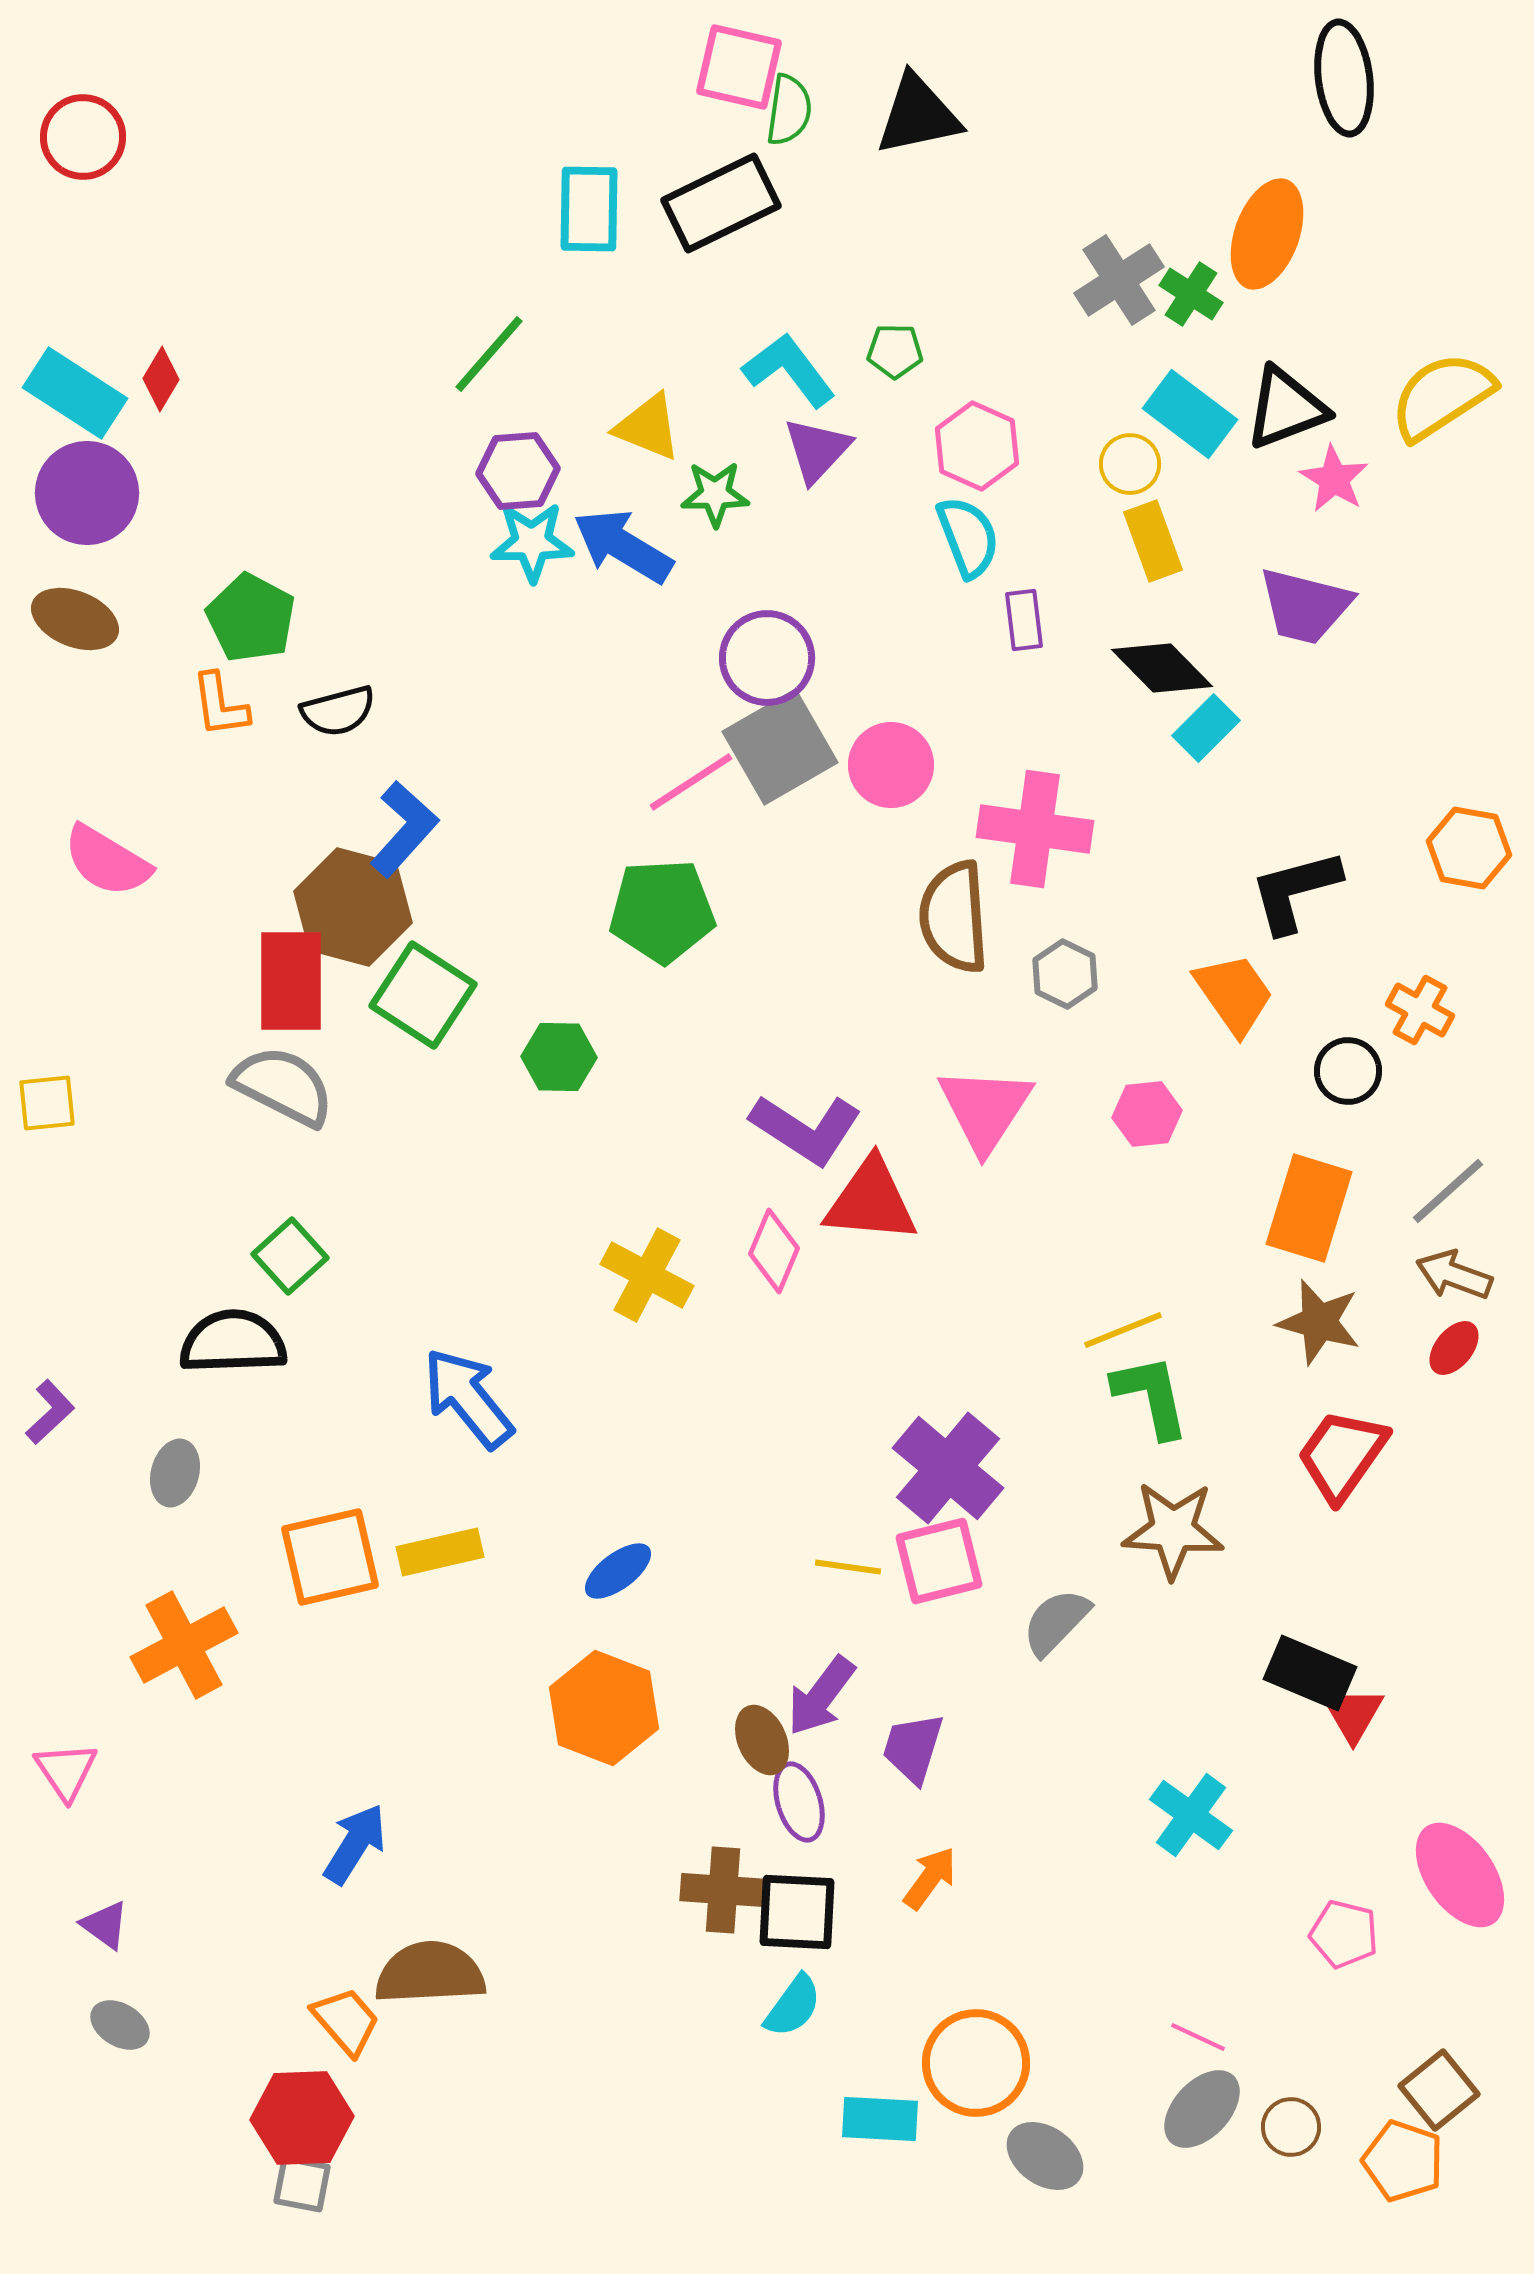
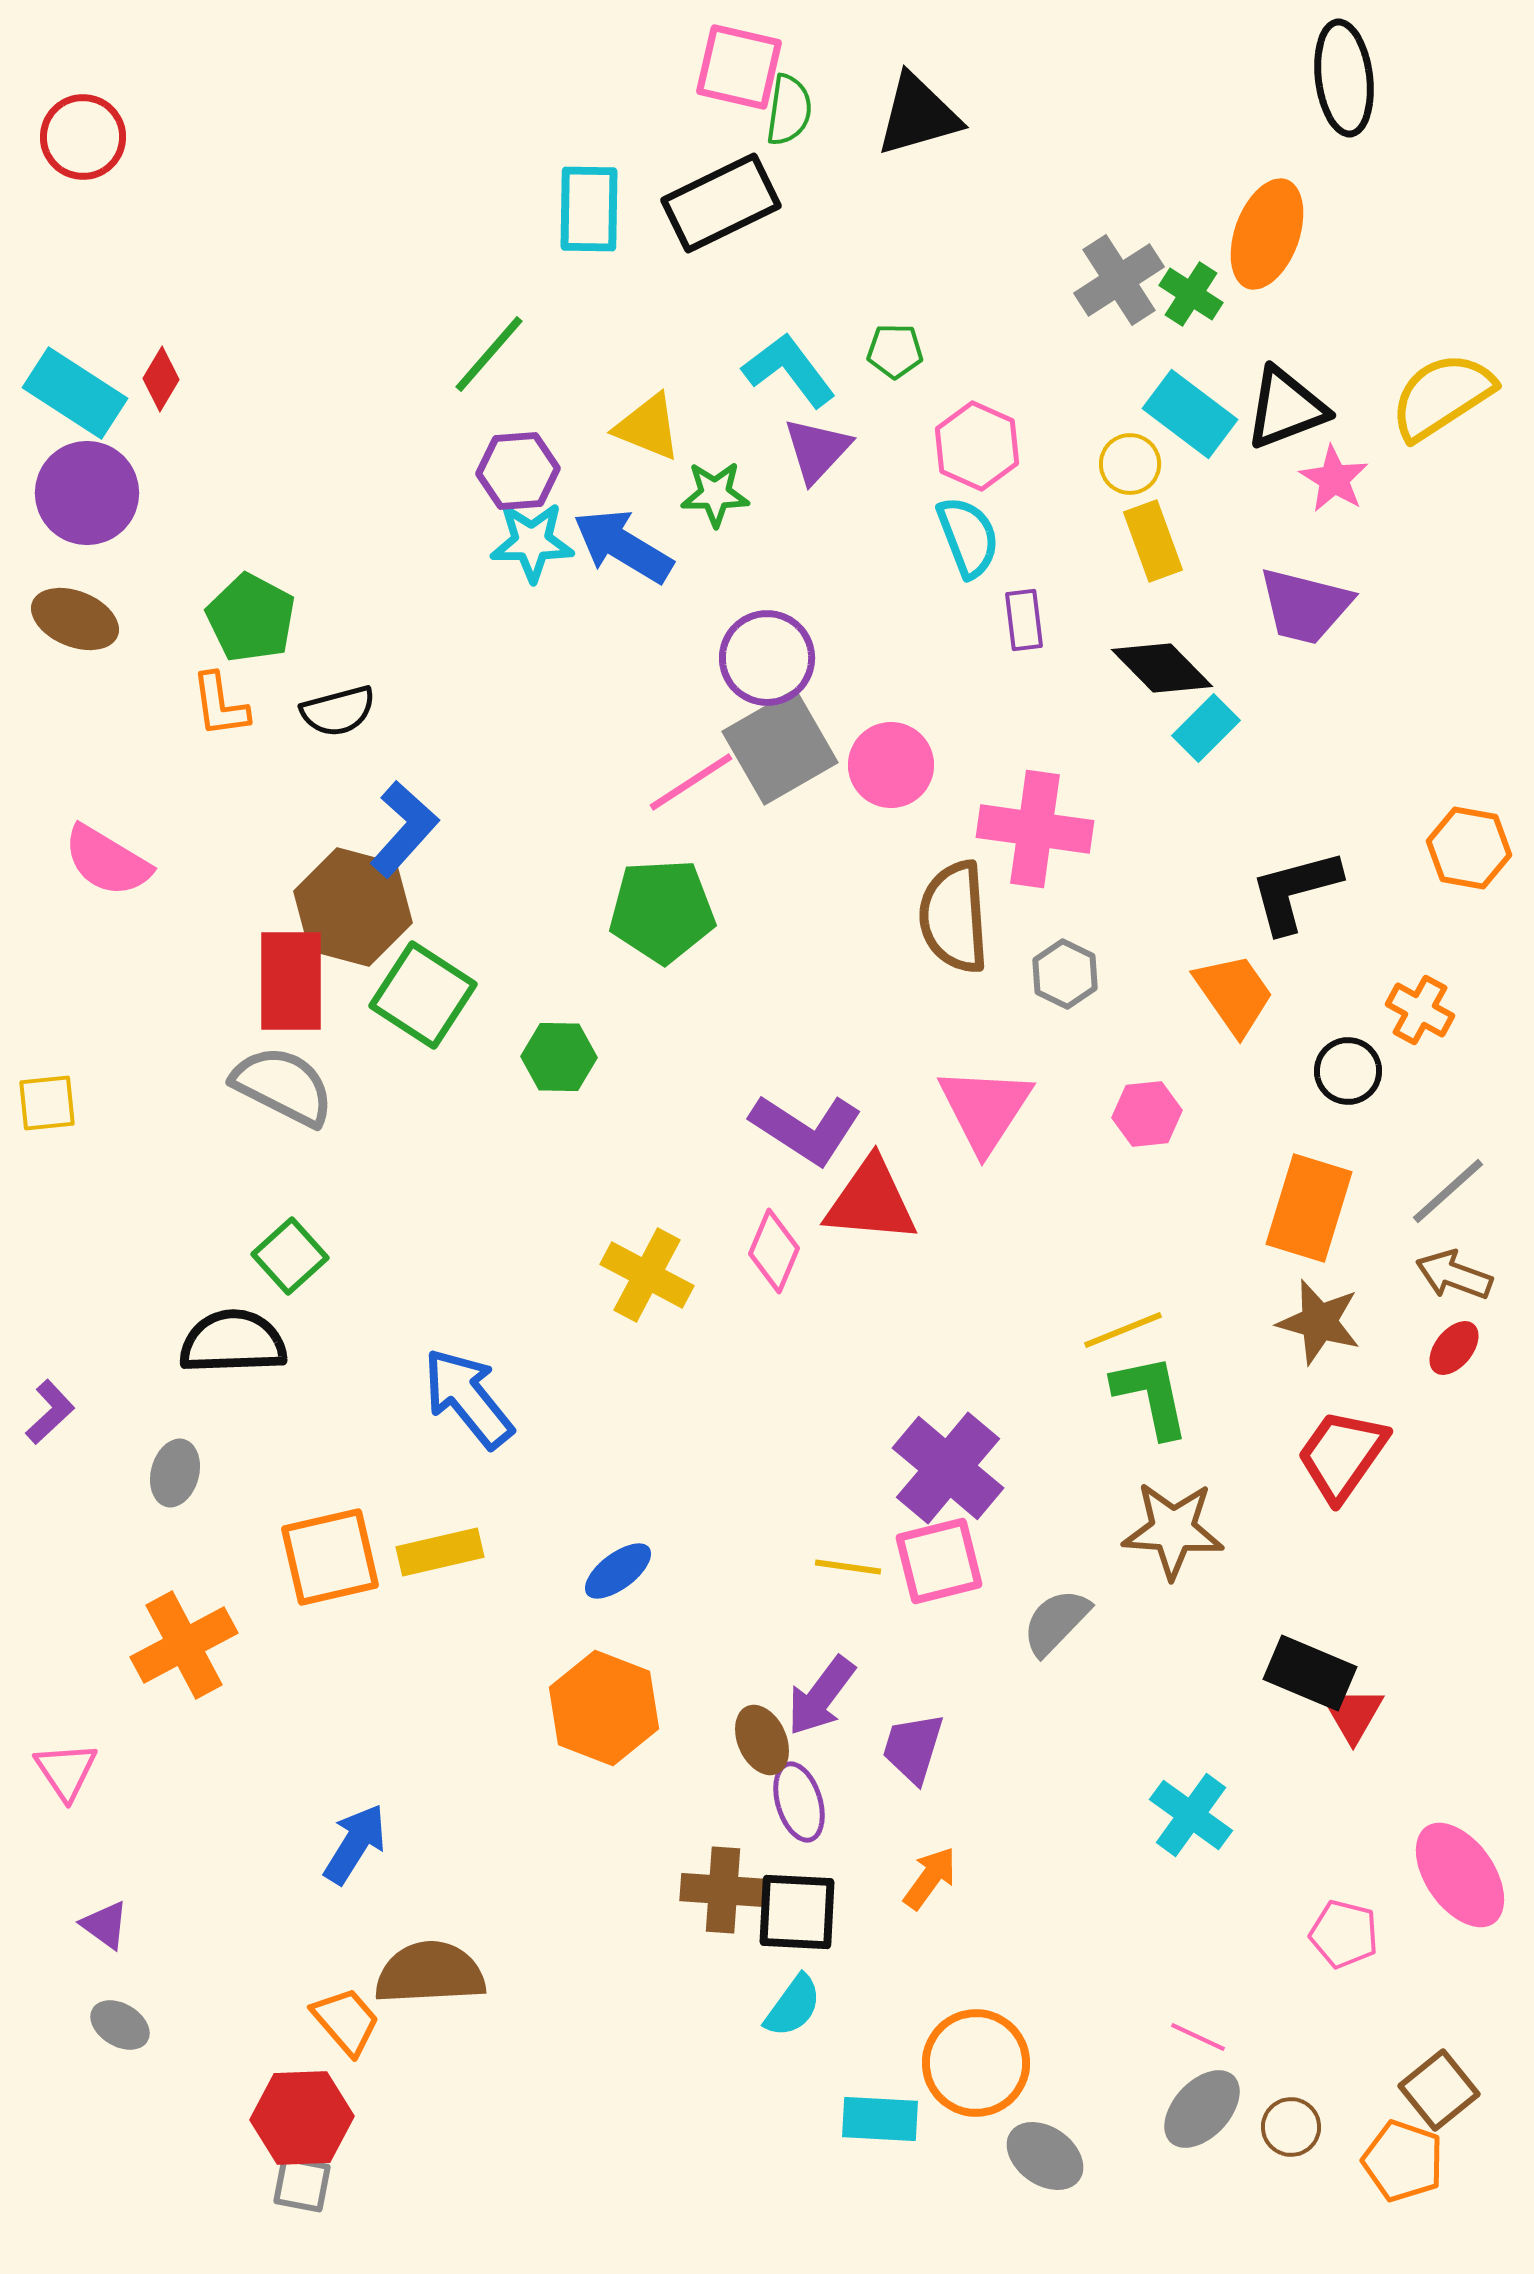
black triangle at (918, 115): rotated 4 degrees counterclockwise
